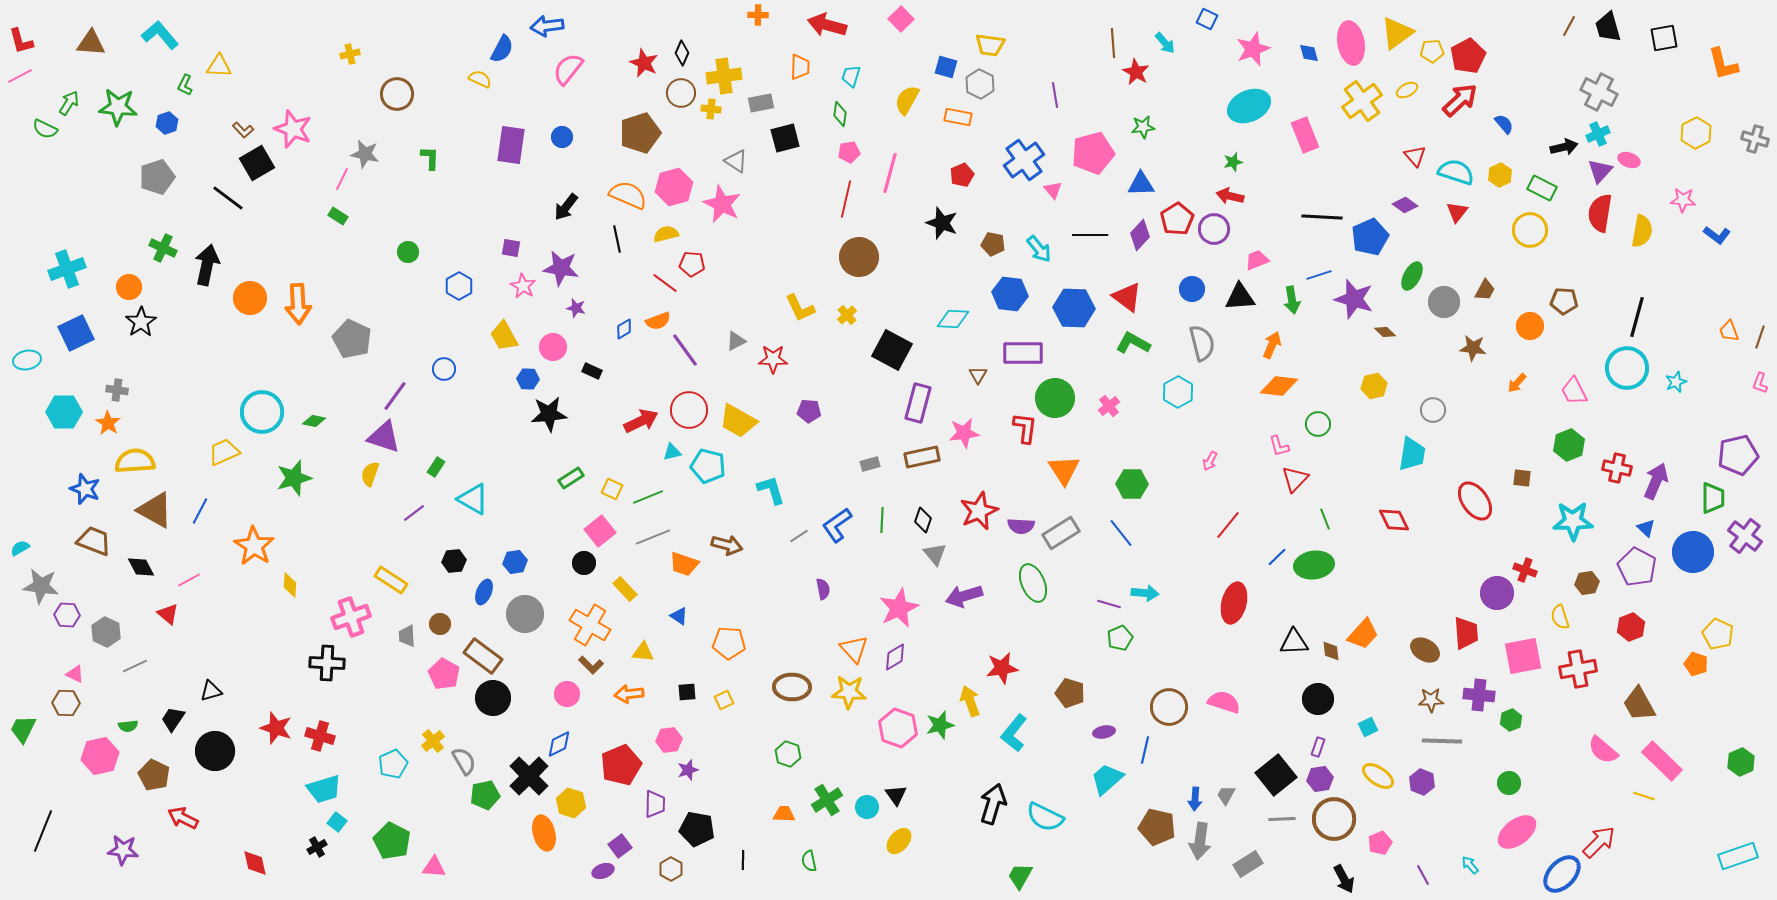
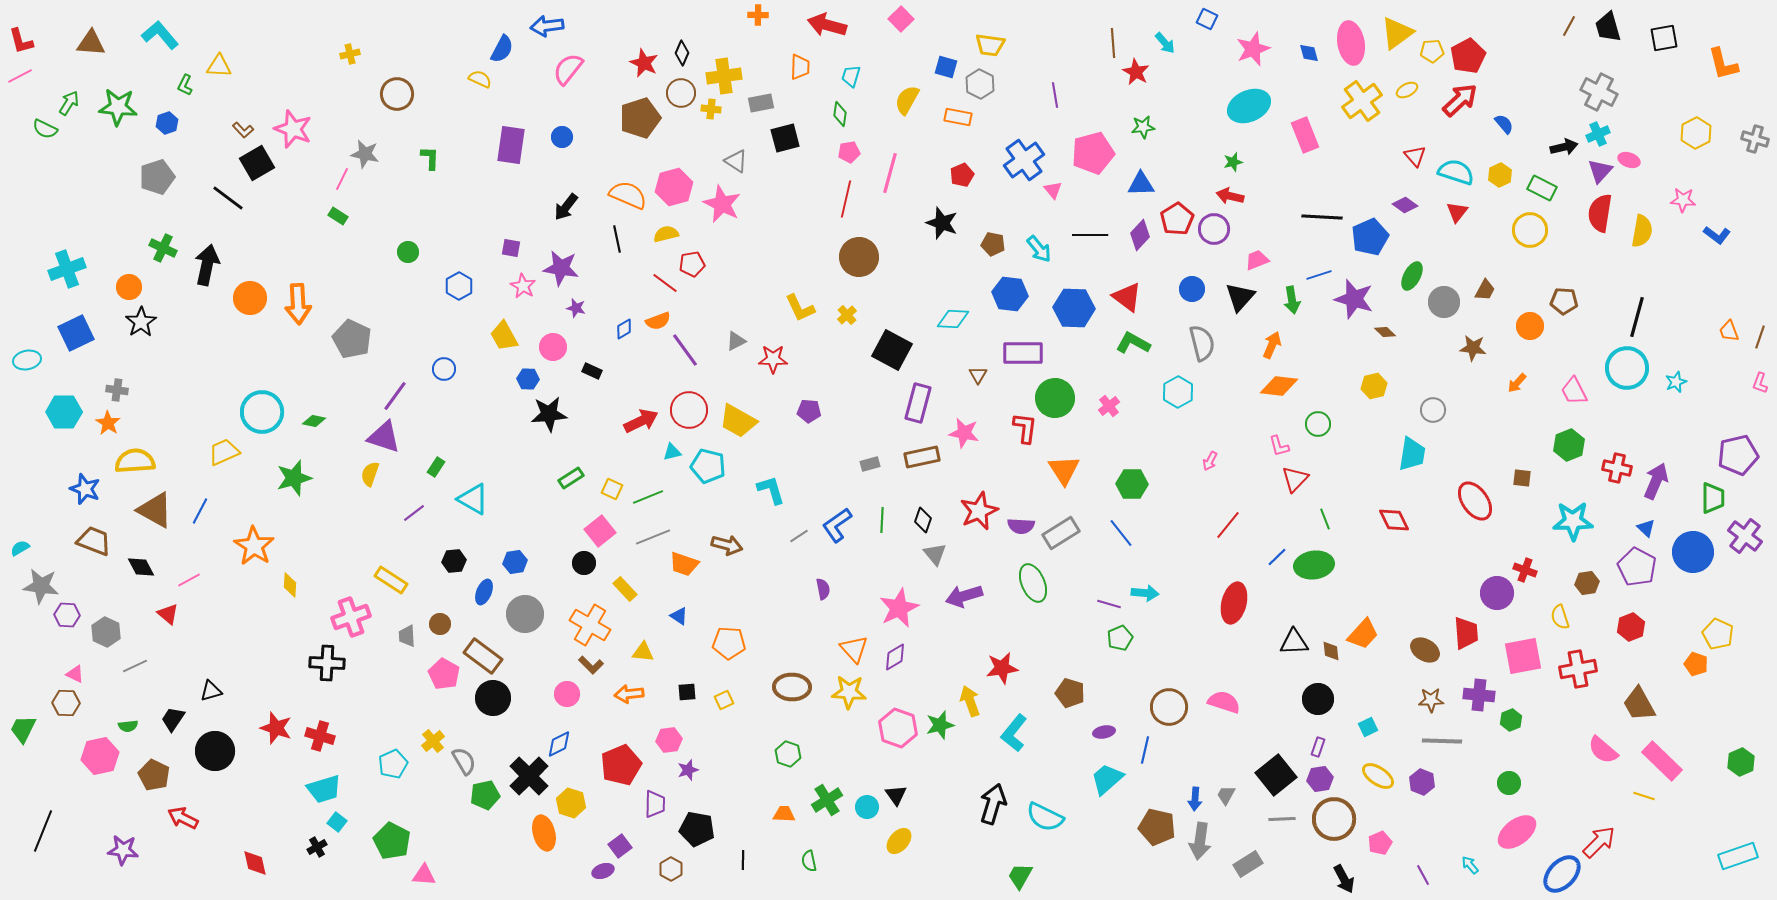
brown pentagon at (640, 133): moved 15 px up
red pentagon at (692, 264): rotated 15 degrees counterclockwise
black triangle at (1240, 297): rotated 44 degrees counterclockwise
pink star at (964, 433): rotated 20 degrees clockwise
pink triangle at (434, 867): moved 10 px left, 8 px down
